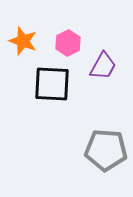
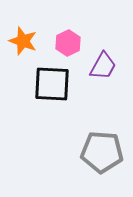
gray pentagon: moved 4 px left, 2 px down
